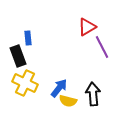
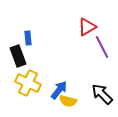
yellow cross: moved 3 px right
blue arrow: moved 2 px down
black arrow: moved 9 px right; rotated 40 degrees counterclockwise
